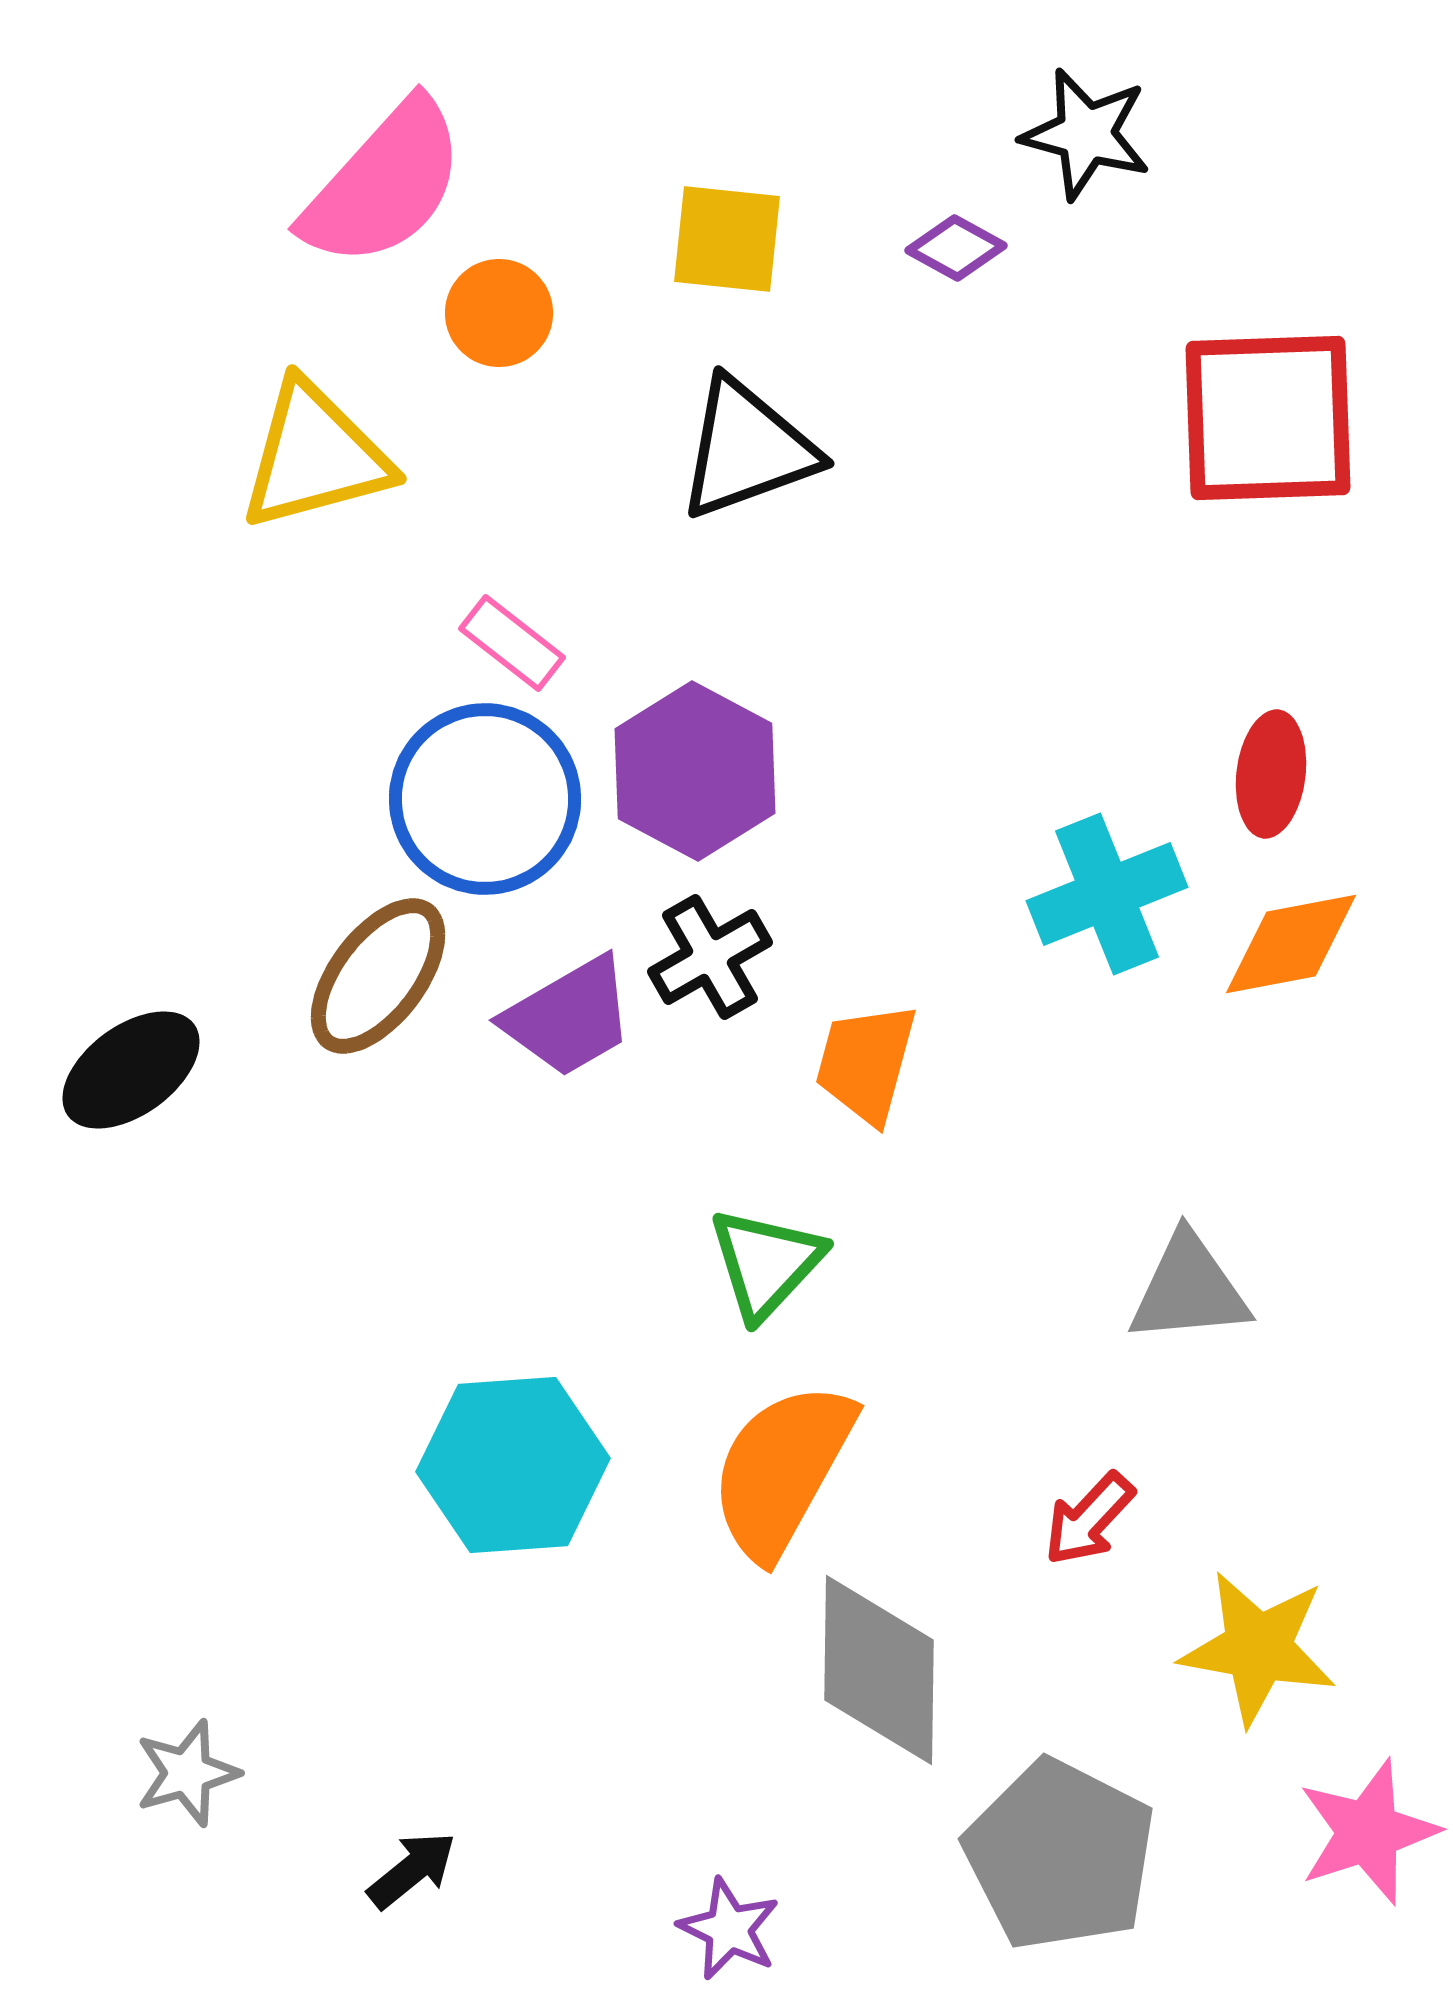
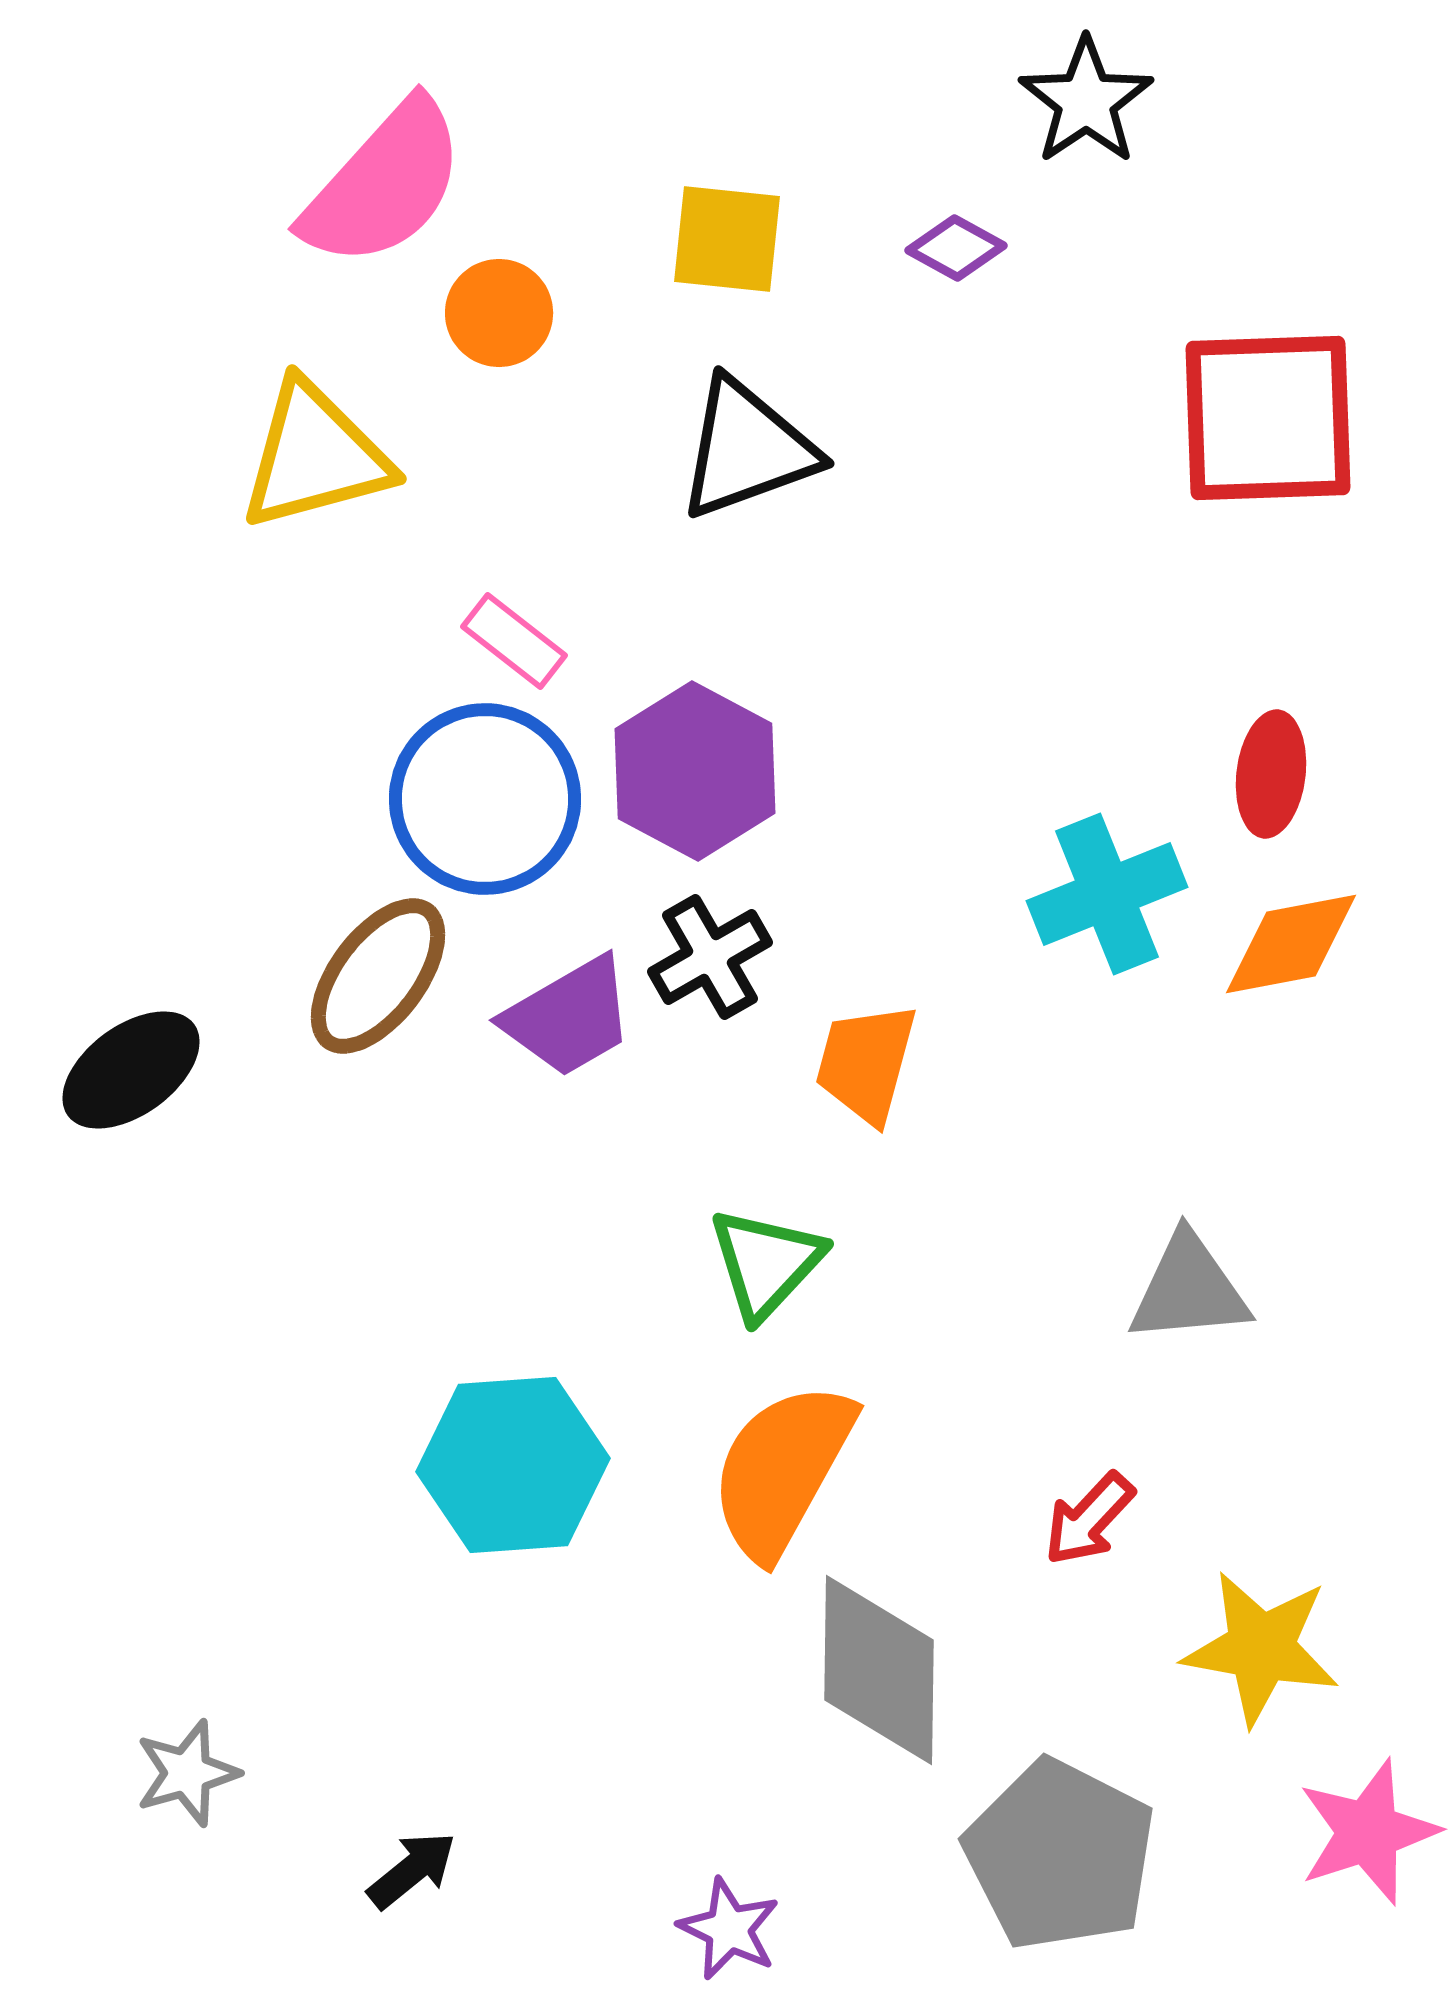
black star: moved 33 px up; rotated 23 degrees clockwise
pink rectangle: moved 2 px right, 2 px up
yellow star: moved 3 px right
